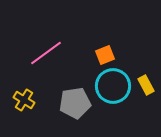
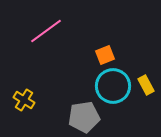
pink line: moved 22 px up
gray pentagon: moved 9 px right, 14 px down
